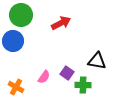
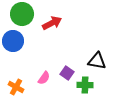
green circle: moved 1 px right, 1 px up
red arrow: moved 9 px left
pink semicircle: moved 1 px down
green cross: moved 2 px right
